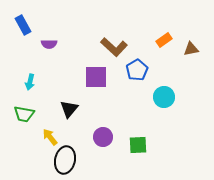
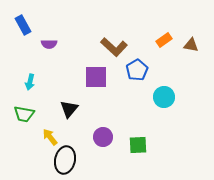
brown triangle: moved 4 px up; rotated 21 degrees clockwise
